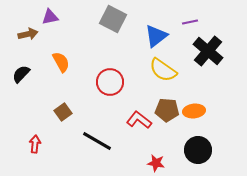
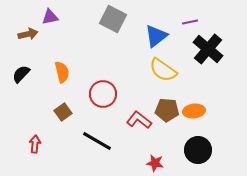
black cross: moved 2 px up
orange semicircle: moved 1 px right, 10 px down; rotated 15 degrees clockwise
red circle: moved 7 px left, 12 px down
red star: moved 1 px left
